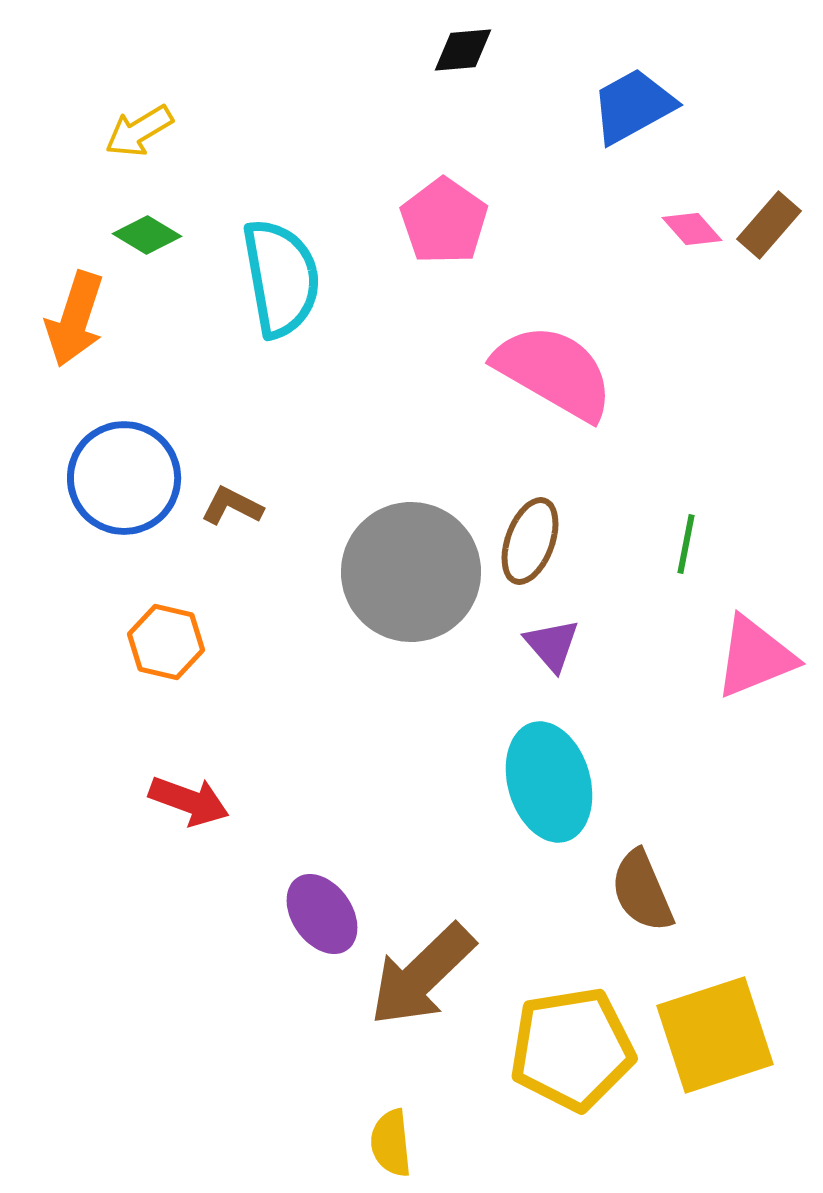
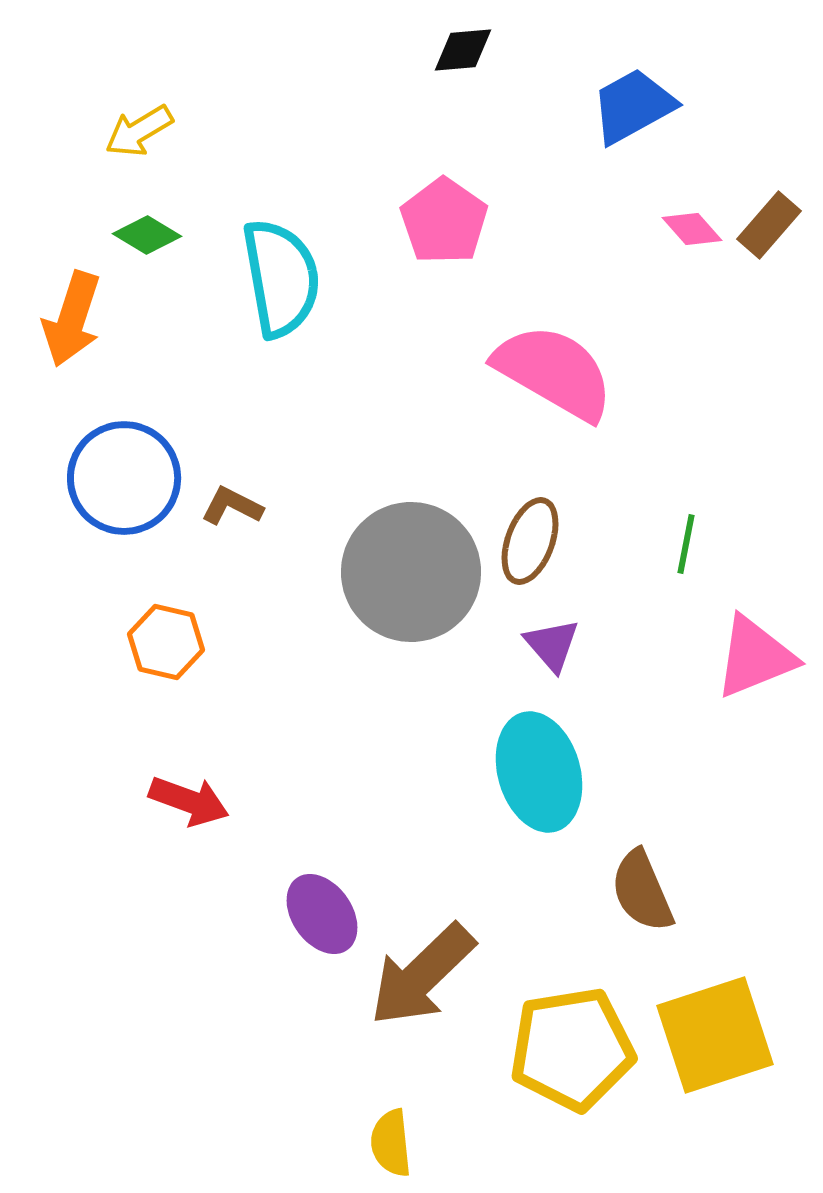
orange arrow: moved 3 px left
cyan ellipse: moved 10 px left, 10 px up
